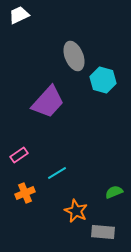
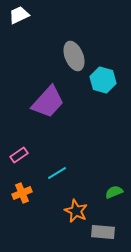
orange cross: moved 3 px left
